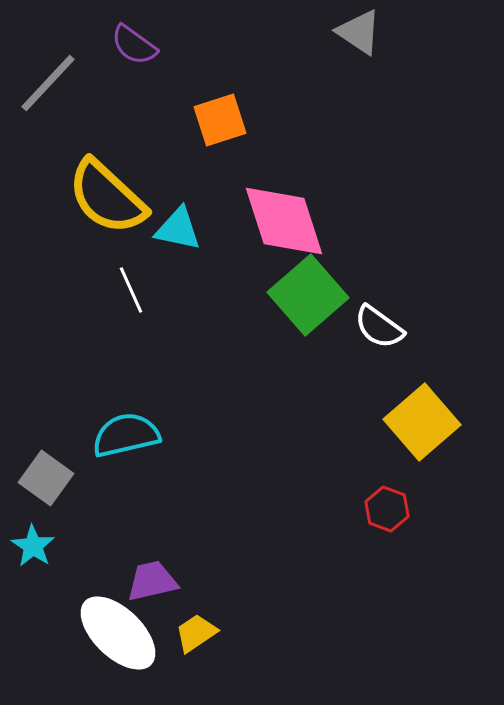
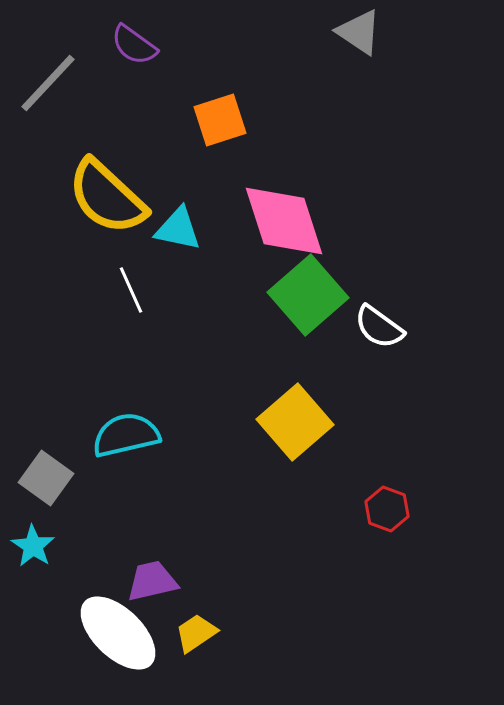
yellow square: moved 127 px left
